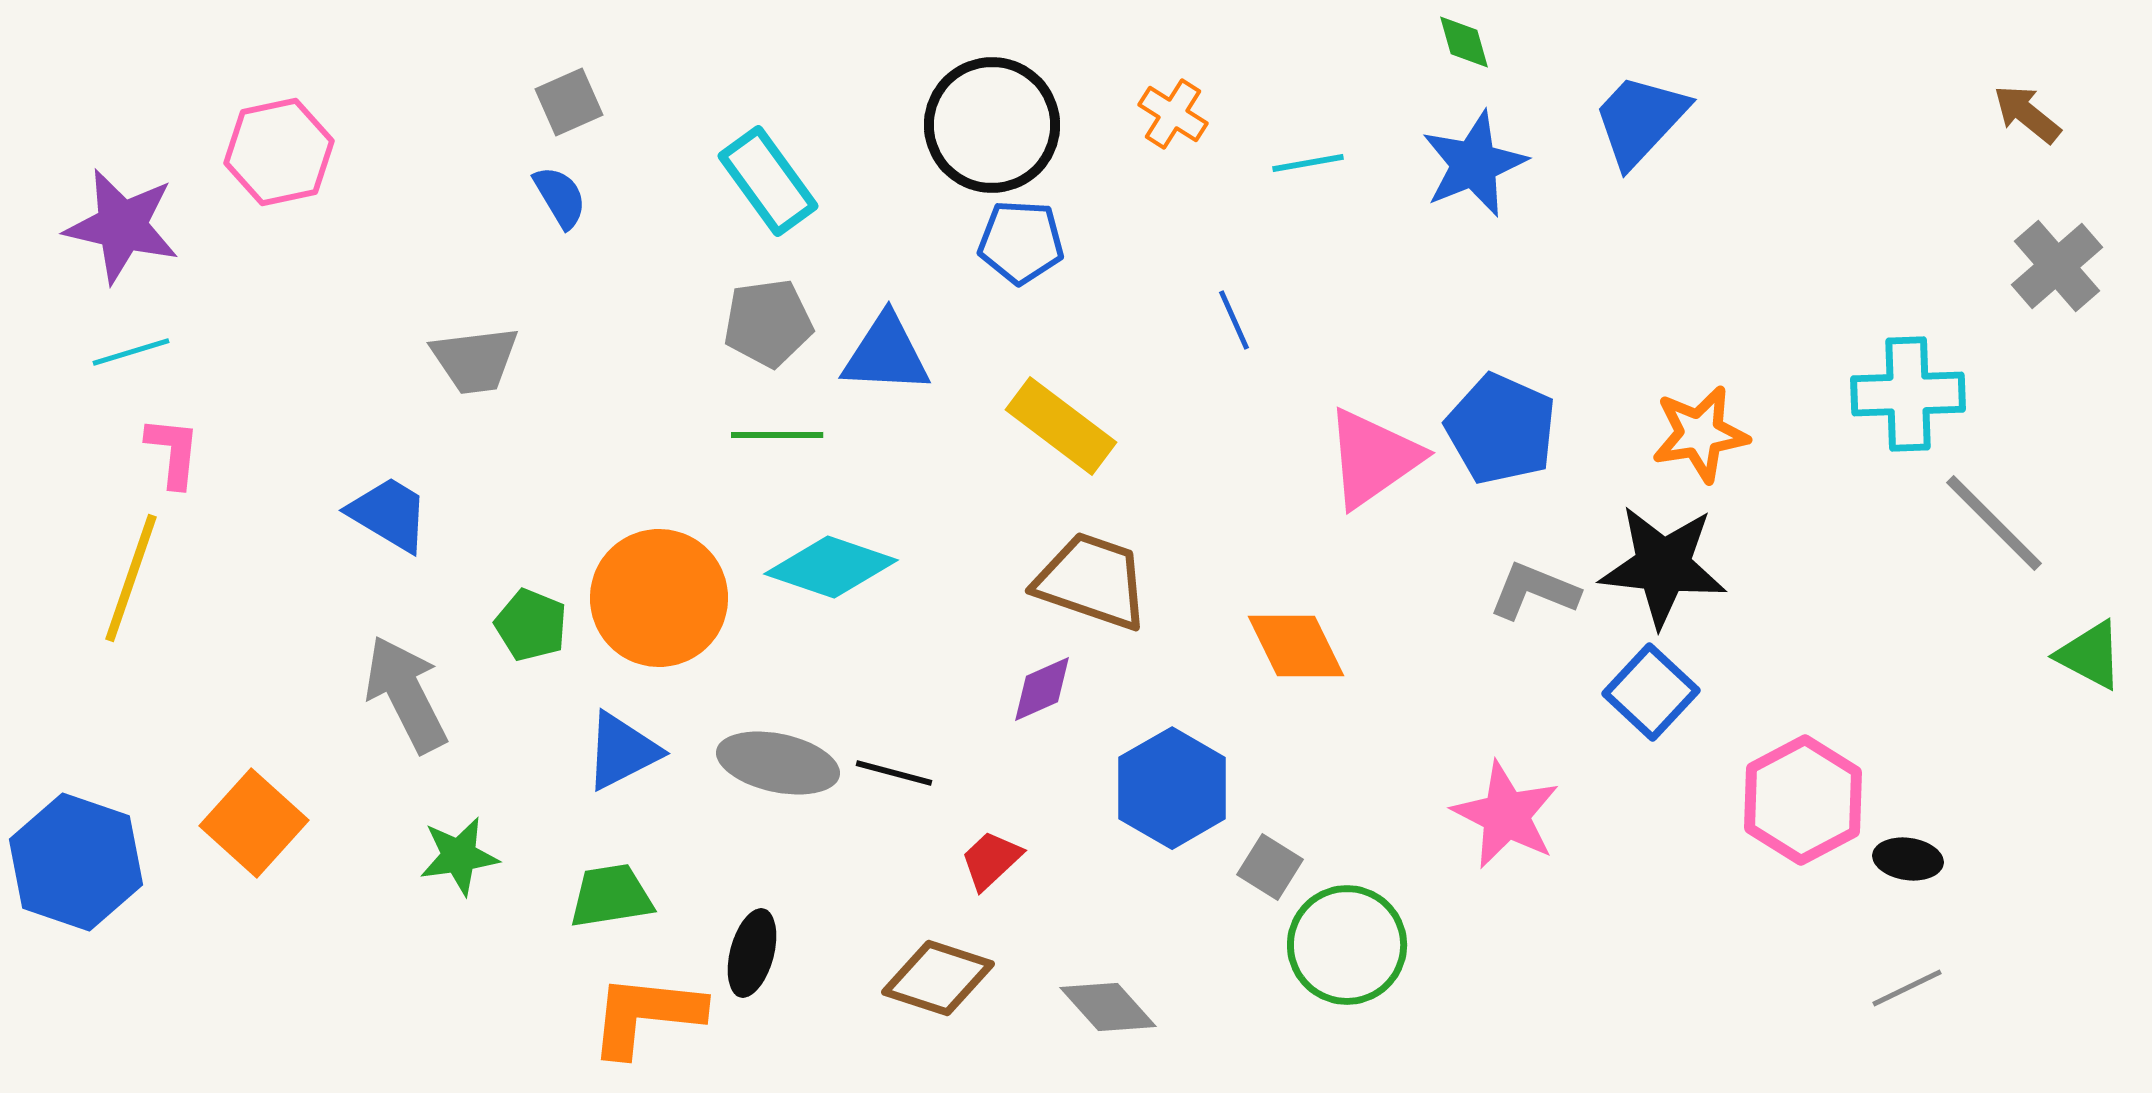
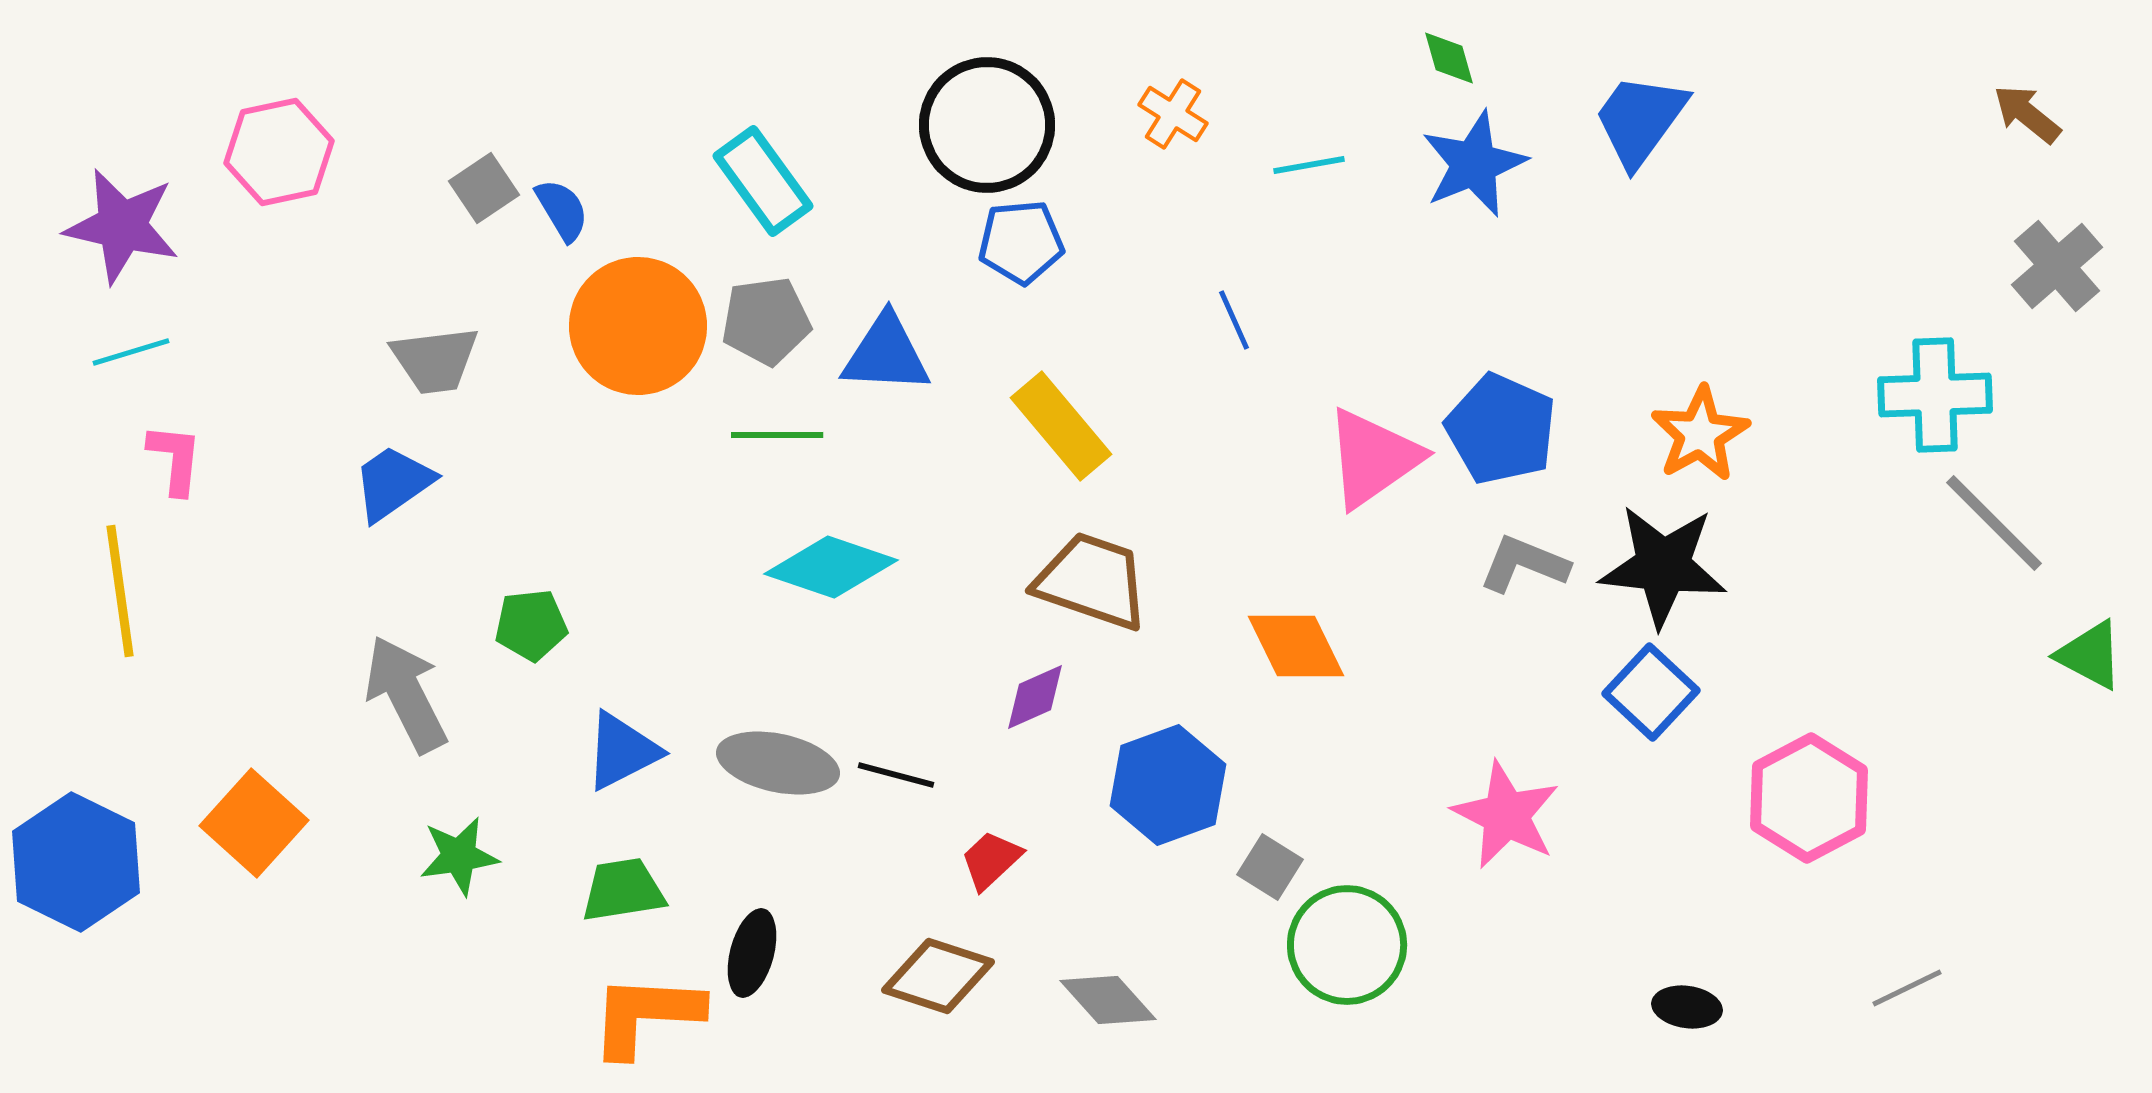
green diamond at (1464, 42): moved 15 px left, 16 px down
gray square at (569, 102): moved 85 px left, 86 px down; rotated 10 degrees counterclockwise
blue trapezoid at (1640, 120): rotated 7 degrees counterclockwise
black circle at (992, 125): moved 5 px left
cyan line at (1308, 163): moved 1 px right, 2 px down
cyan rectangle at (768, 181): moved 5 px left
blue semicircle at (560, 197): moved 2 px right, 13 px down
blue pentagon at (1021, 242): rotated 8 degrees counterclockwise
gray pentagon at (768, 323): moved 2 px left, 2 px up
gray trapezoid at (475, 360): moved 40 px left
cyan cross at (1908, 394): moved 27 px right, 1 px down
yellow rectangle at (1061, 426): rotated 13 degrees clockwise
orange star at (1700, 434): rotated 20 degrees counterclockwise
pink L-shape at (173, 452): moved 2 px right, 7 px down
blue trapezoid at (389, 514): moved 4 px right, 31 px up; rotated 66 degrees counterclockwise
yellow line at (131, 578): moved 11 px left, 13 px down; rotated 27 degrees counterclockwise
gray L-shape at (1534, 591): moved 10 px left, 27 px up
orange circle at (659, 598): moved 21 px left, 272 px up
green pentagon at (531, 625): rotated 28 degrees counterclockwise
purple diamond at (1042, 689): moved 7 px left, 8 px down
black line at (894, 773): moved 2 px right, 2 px down
blue hexagon at (1172, 788): moved 4 px left, 3 px up; rotated 10 degrees clockwise
pink hexagon at (1803, 800): moved 6 px right, 2 px up
black ellipse at (1908, 859): moved 221 px left, 148 px down
blue hexagon at (76, 862): rotated 7 degrees clockwise
green trapezoid at (611, 896): moved 12 px right, 6 px up
brown diamond at (938, 978): moved 2 px up
gray diamond at (1108, 1007): moved 7 px up
orange L-shape at (646, 1015): rotated 3 degrees counterclockwise
